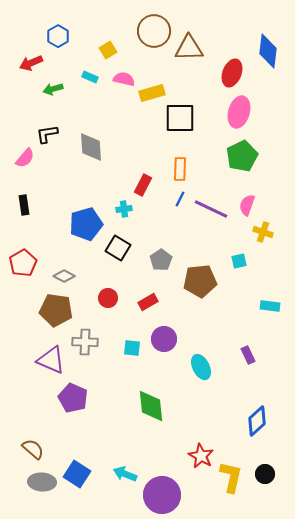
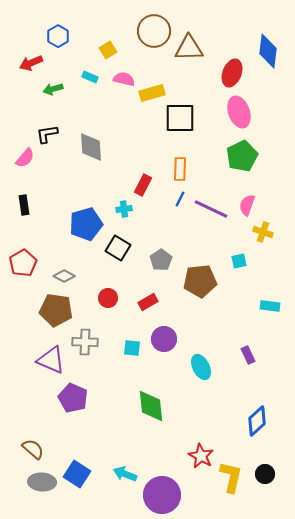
pink ellipse at (239, 112): rotated 36 degrees counterclockwise
